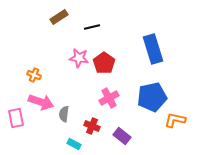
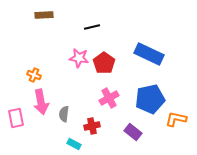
brown rectangle: moved 15 px left, 2 px up; rotated 30 degrees clockwise
blue rectangle: moved 4 px left, 5 px down; rotated 48 degrees counterclockwise
blue pentagon: moved 2 px left, 2 px down
pink arrow: rotated 60 degrees clockwise
orange L-shape: moved 1 px right, 1 px up
red cross: rotated 35 degrees counterclockwise
purple rectangle: moved 11 px right, 4 px up
